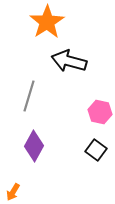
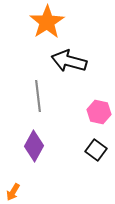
gray line: moved 9 px right; rotated 24 degrees counterclockwise
pink hexagon: moved 1 px left
